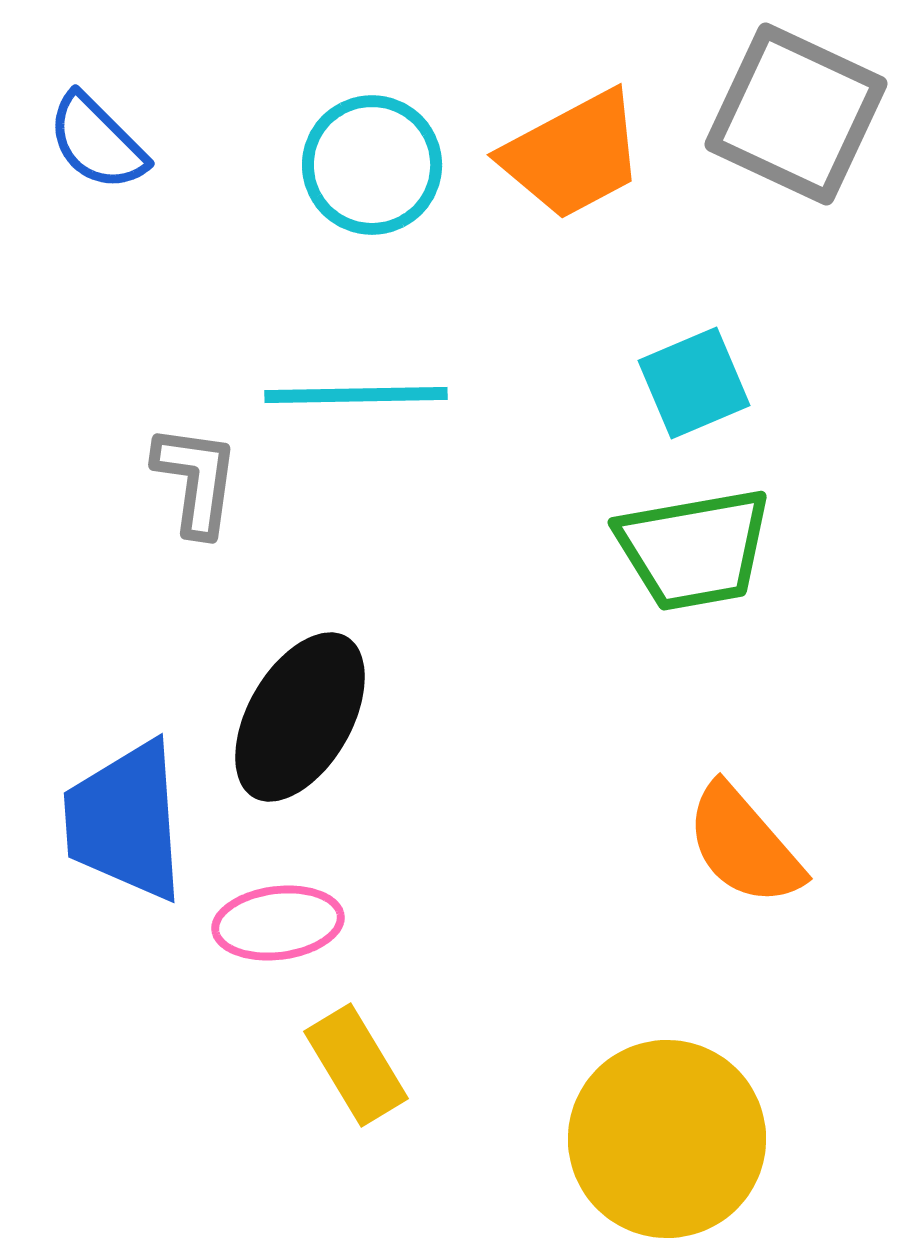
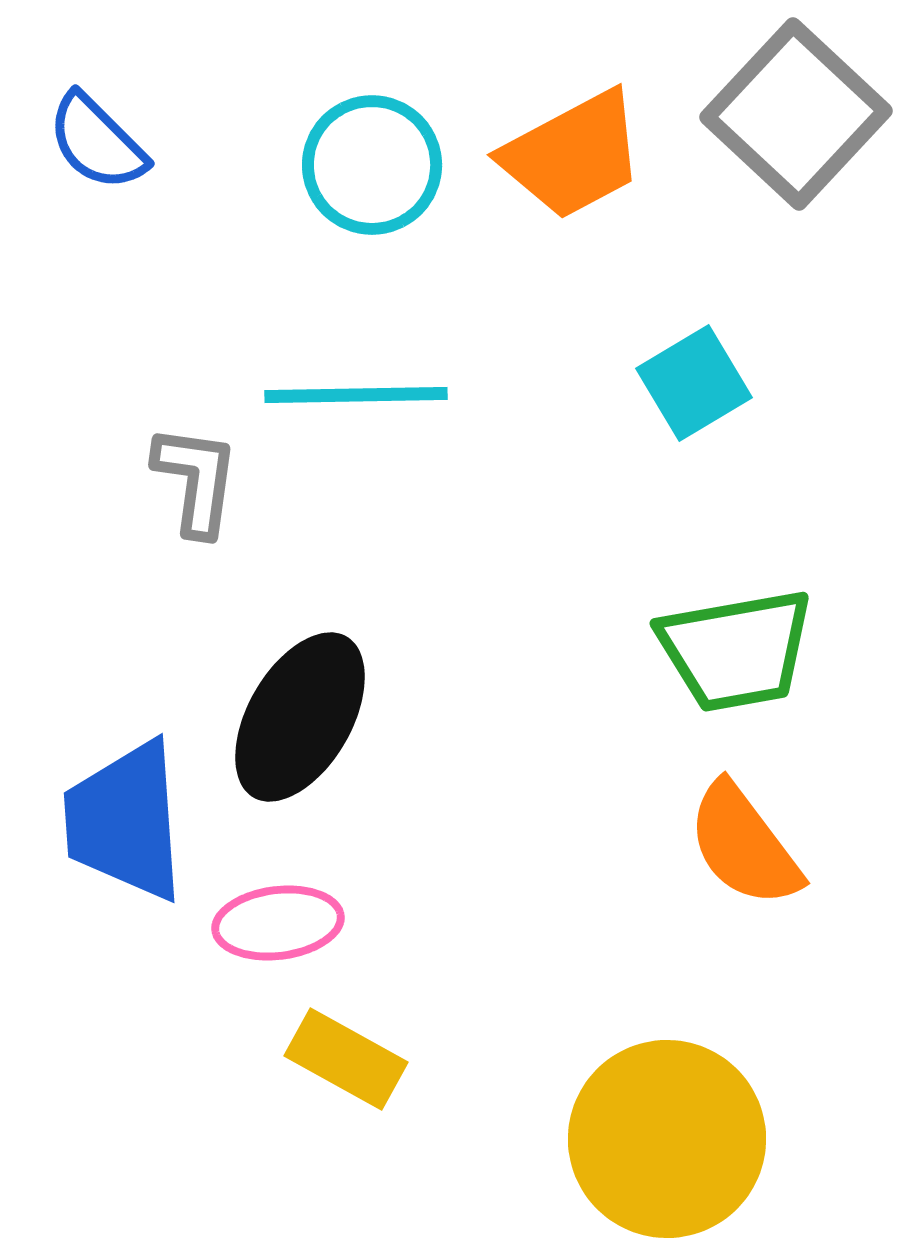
gray square: rotated 18 degrees clockwise
cyan square: rotated 8 degrees counterclockwise
green trapezoid: moved 42 px right, 101 px down
orange semicircle: rotated 4 degrees clockwise
yellow rectangle: moved 10 px left, 6 px up; rotated 30 degrees counterclockwise
